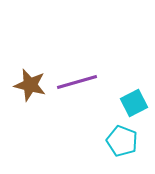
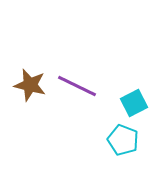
purple line: moved 4 px down; rotated 42 degrees clockwise
cyan pentagon: moved 1 px right, 1 px up
